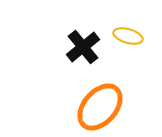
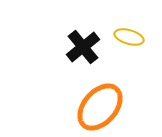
yellow ellipse: moved 1 px right, 1 px down
